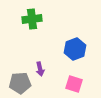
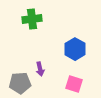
blue hexagon: rotated 10 degrees counterclockwise
